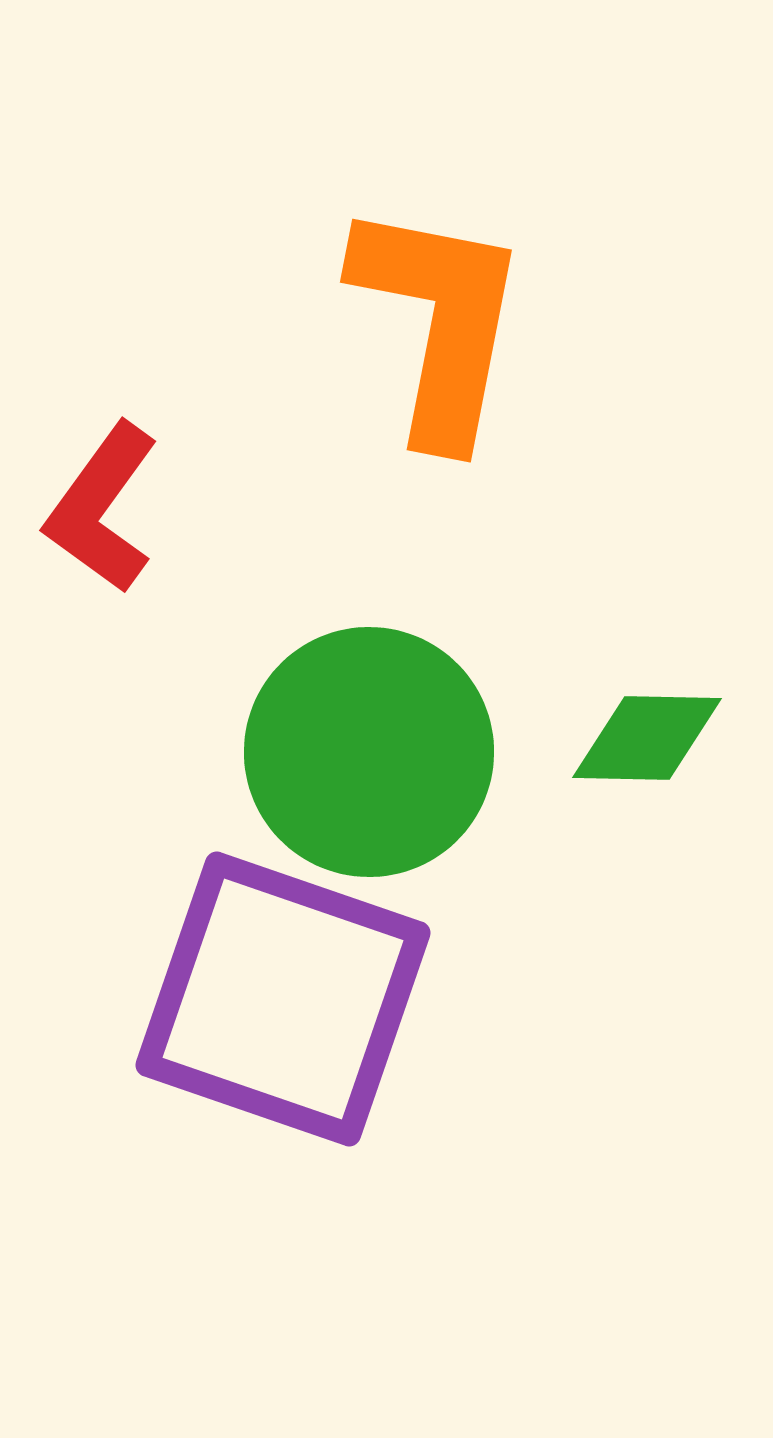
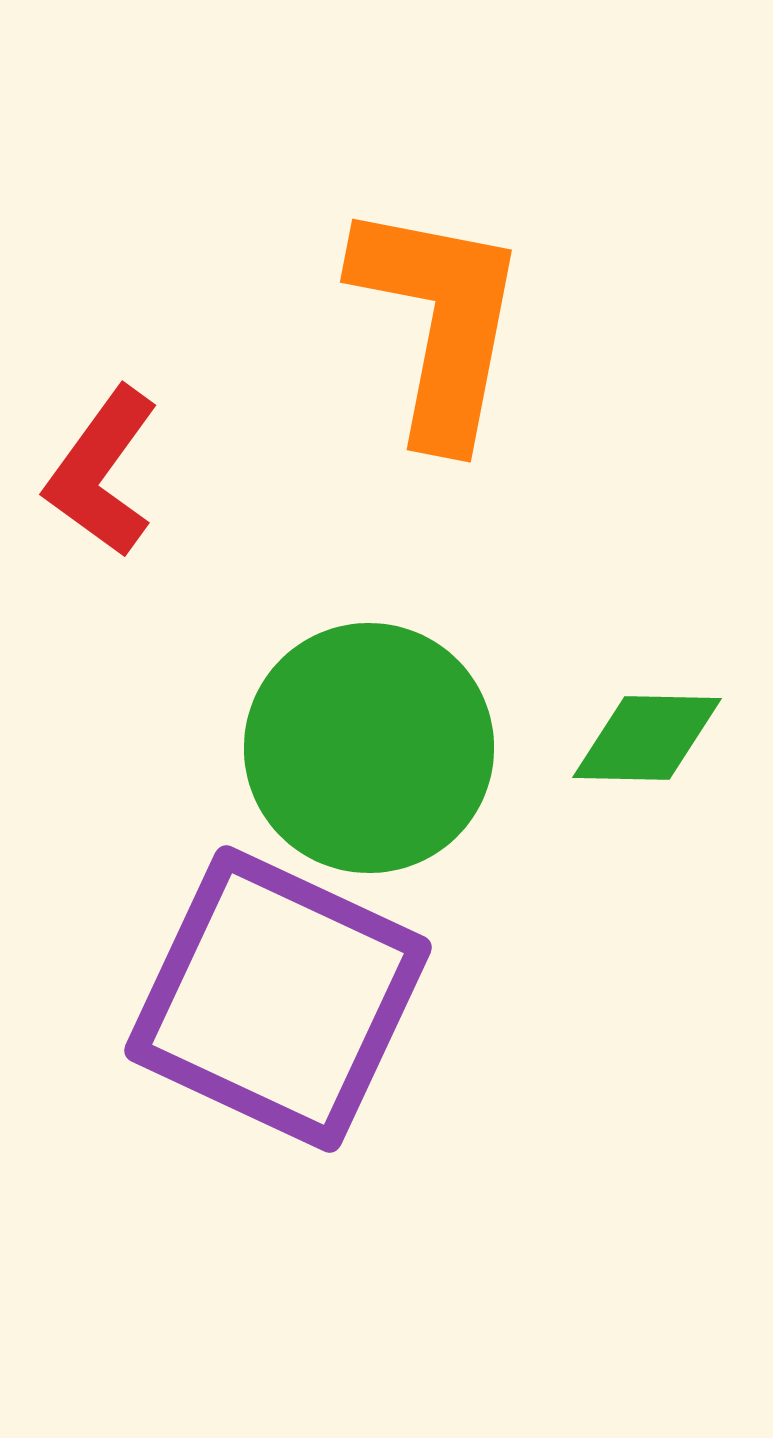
red L-shape: moved 36 px up
green circle: moved 4 px up
purple square: moved 5 px left; rotated 6 degrees clockwise
